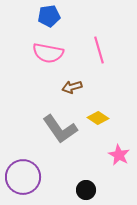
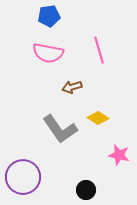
pink star: rotated 15 degrees counterclockwise
